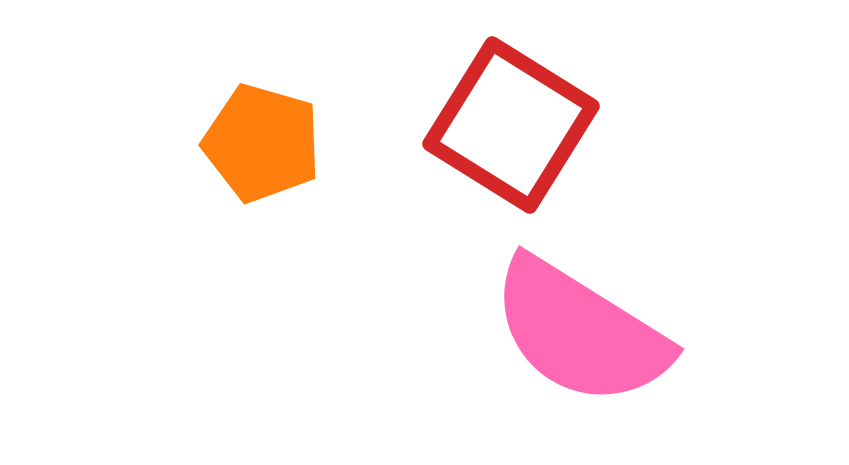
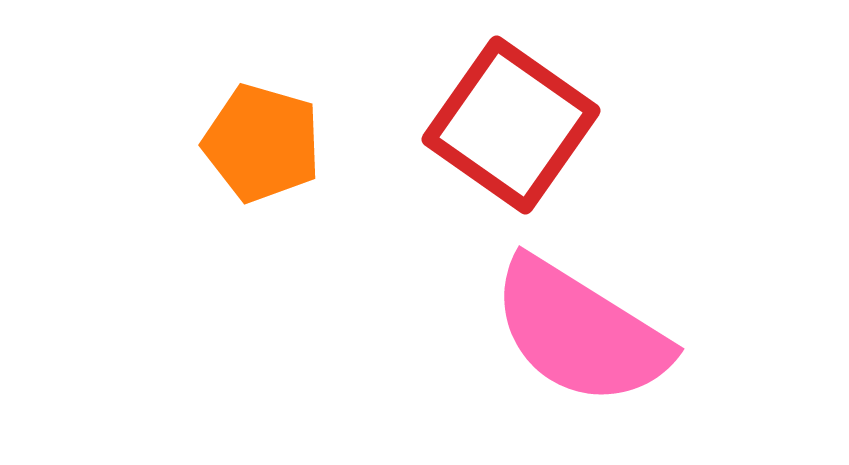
red square: rotated 3 degrees clockwise
